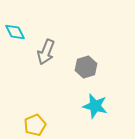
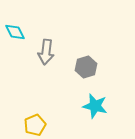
gray arrow: rotated 15 degrees counterclockwise
